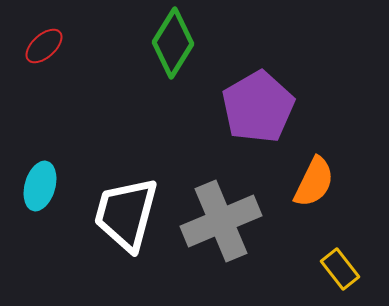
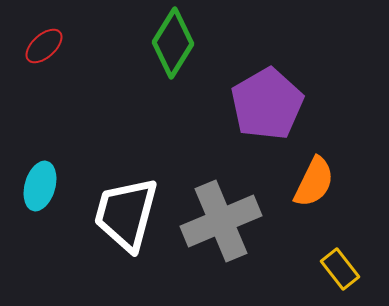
purple pentagon: moved 9 px right, 3 px up
